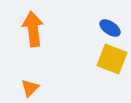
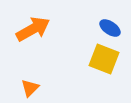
orange arrow: rotated 68 degrees clockwise
yellow square: moved 8 px left
